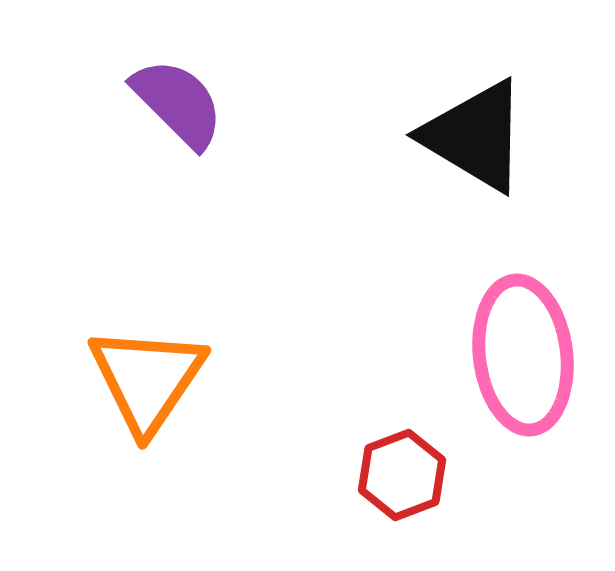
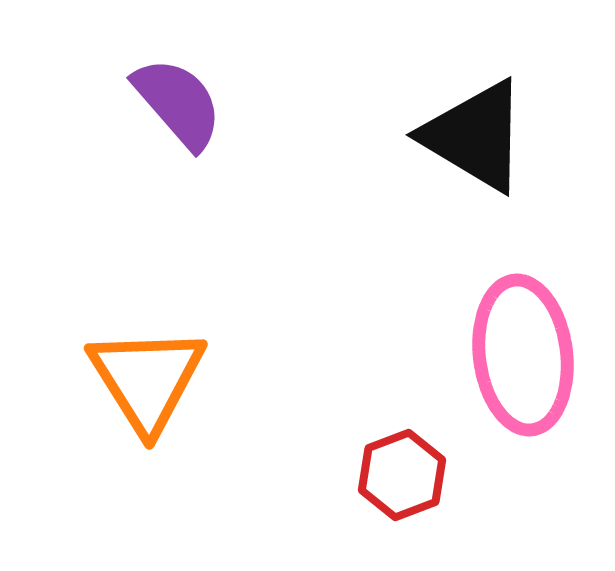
purple semicircle: rotated 4 degrees clockwise
orange triangle: rotated 6 degrees counterclockwise
